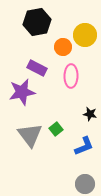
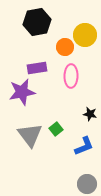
orange circle: moved 2 px right
purple rectangle: rotated 36 degrees counterclockwise
gray circle: moved 2 px right
